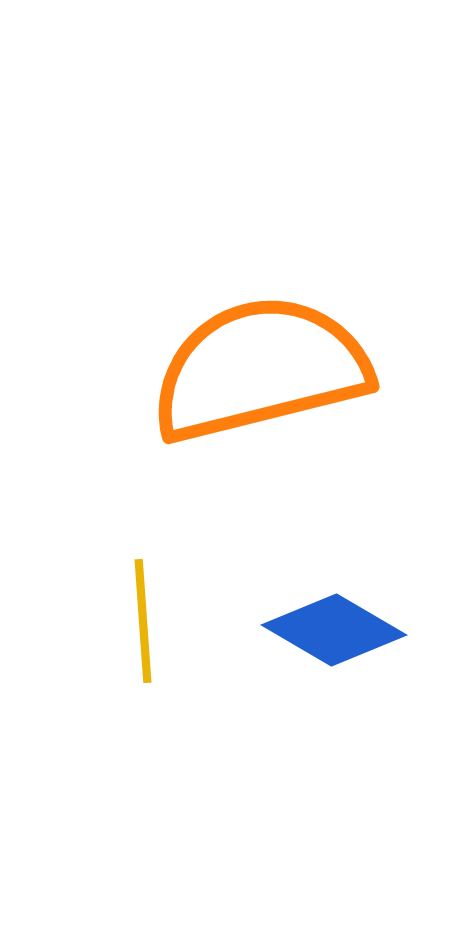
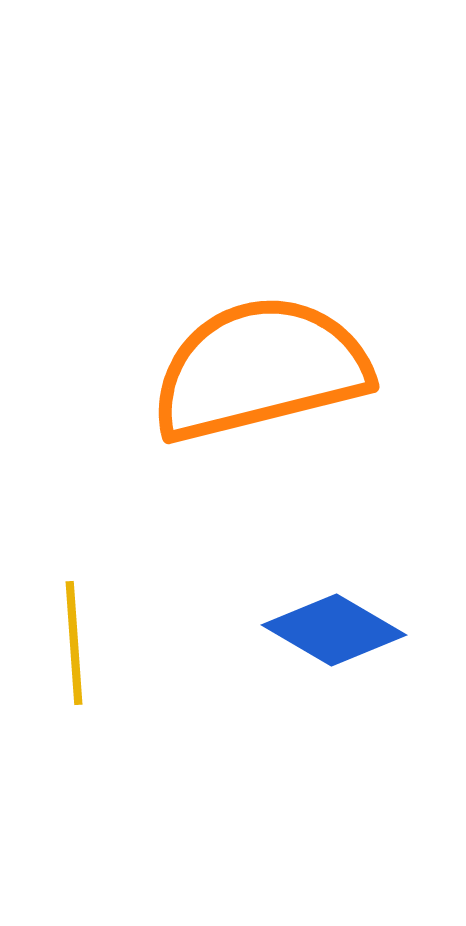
yellow line: moved 69 px left, 22 px down
